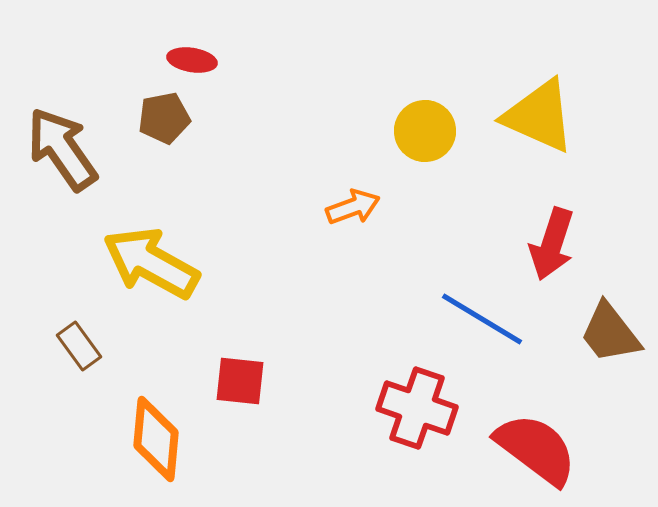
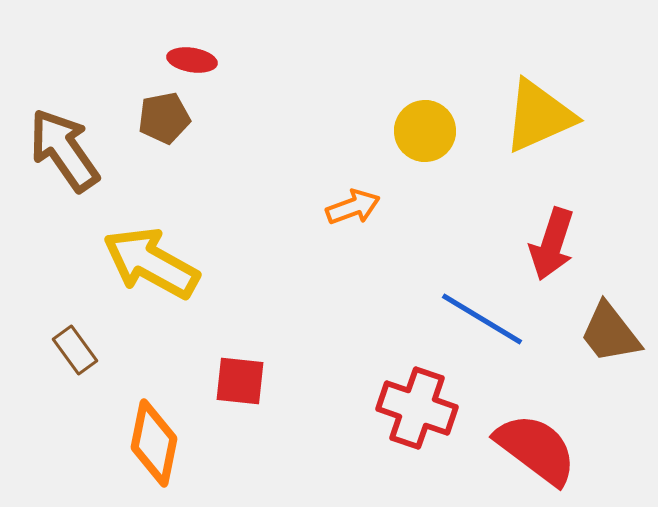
yellow triangle: rotated 48 degrees counterclockwise
brown arrow: moved 2 px right, 1 px down
brown rectangle: moved 4 px left, 4 px down
orange diamond: moved 2 px left, 4 px down; rotated 6 degrees clockwise
